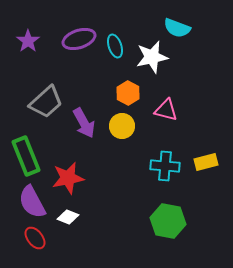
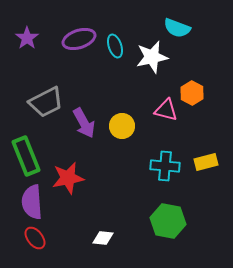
purple star: moved 1 px left, 3 px up
orange hexagon: moved 64 px right
gray trapezoid: rotated 15 degrees clockwise
purple semicircle: rotated 24 degrees clockwise
white diamond: moved 35 px right, 21 px down; rotated 15 degrees counterclockwise
